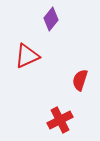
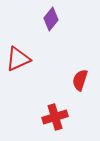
red triangle: moved 9 px left, 3 px down
red cross: moved 5 px left, 3 px up; rotated 10 degrees clockwise
